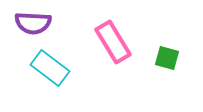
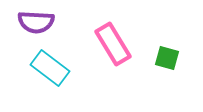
purple semicircle: moved 3 px right, 1 px up
pink rectangle: moved 2 px down
